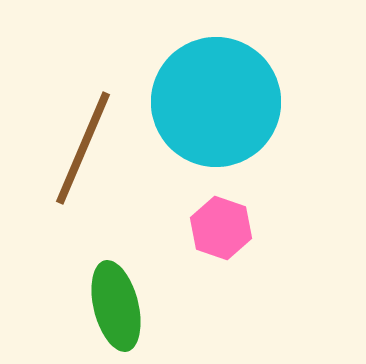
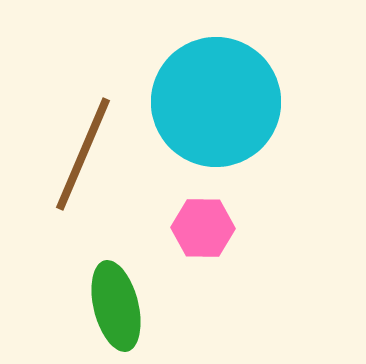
brown line: moved 6 px down
pink hexagon: moved 18 px left; rotated 18 degrees counterclockwise
